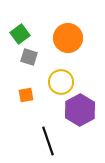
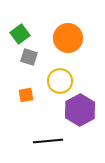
yellow circle: moved 1 px left, 1 px up
black line: rotated 76 degrees counterclockwise
